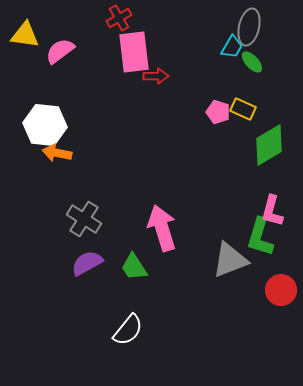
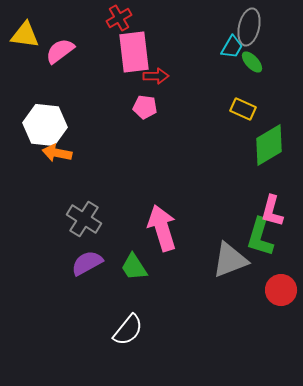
pink pentagon: moved 73 px left, 5 px up; rotated 10 degrees counterclockwise
